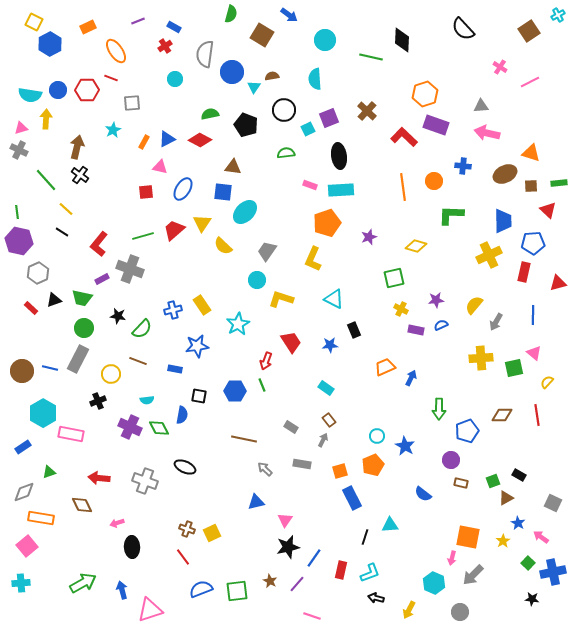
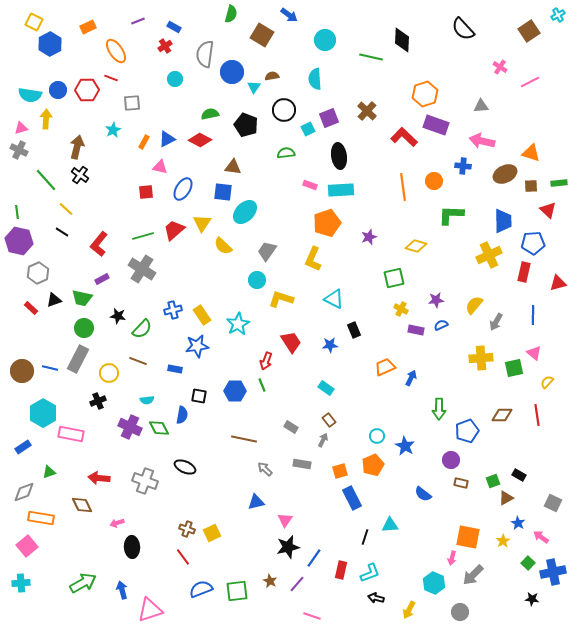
pink arrow at (487, 133): moved 5 px left, 8 px down
gray cross at (130, 269): moved 12 px right; rotated 12 degrees clockwise
yellow rectangle at (202, 305): moved 10 px down
yellow circle at (111, 374): moved 2 px left, 1 px up
